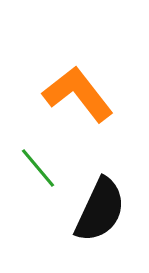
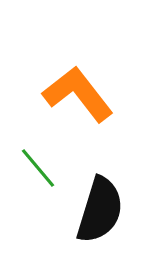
black semicircle: rotated 8 degrees counterclockwise
